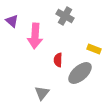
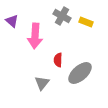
gray cross: moved 3 px left
yellow rectangle: moved 8 px left, 27 px up
gray triangle: moved 10 px up
